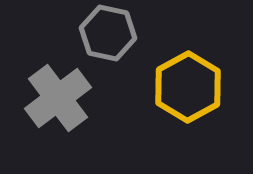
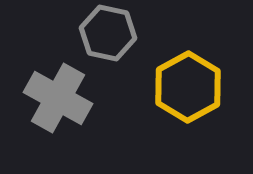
gray cross: rotated 24 degrees counterclockwise
